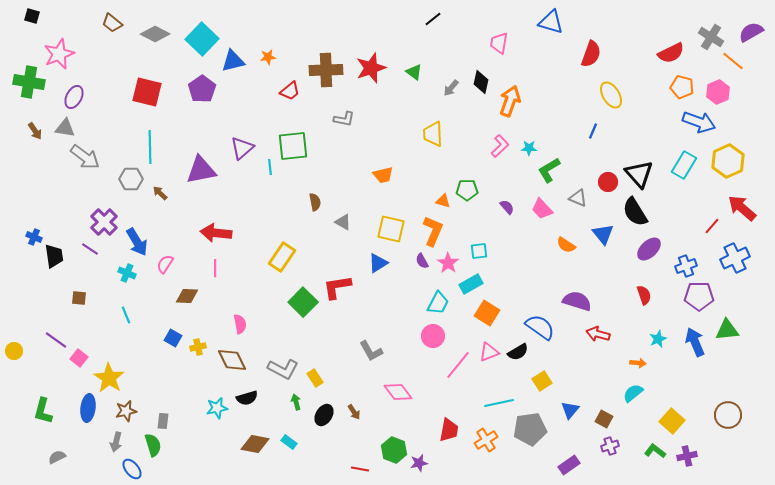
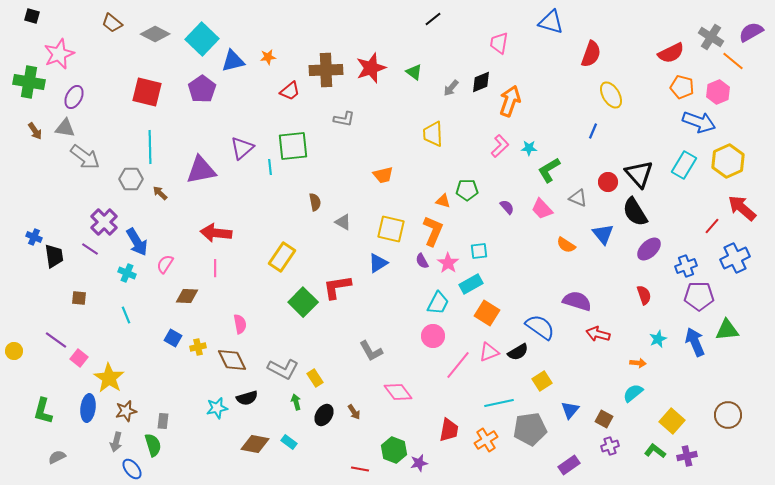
black diamond at (481, 82): rotated 55 degrees clockwise
